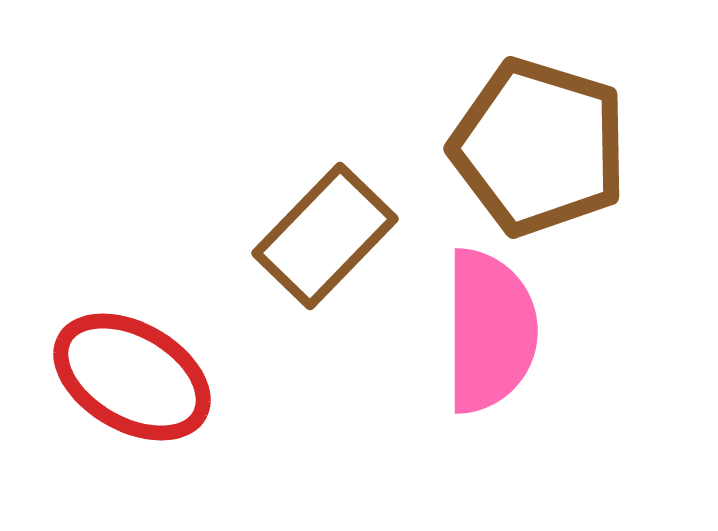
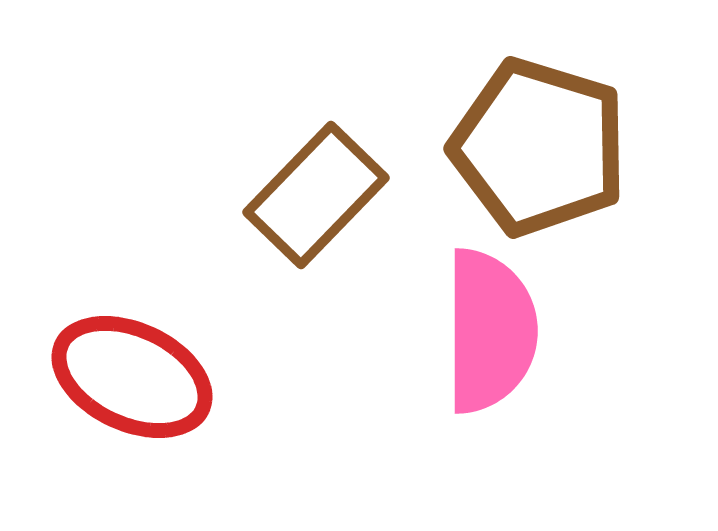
brown rectangle: moved 9 px left, 41 px up
red ellipse: rotated 5 degrees counterclockwise
